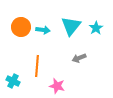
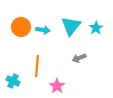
pink star: rotated 21 degrees clockwise
